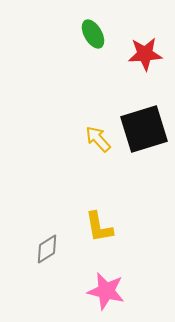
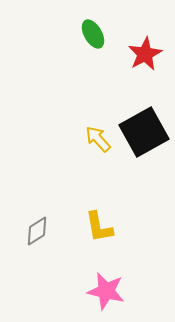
red star: rotated 24 degrees counterclockwise
black square: moved 3 px down; rotated 12 degrees counterclockwise
gray diamond: moved 10 px left, 18 px up
